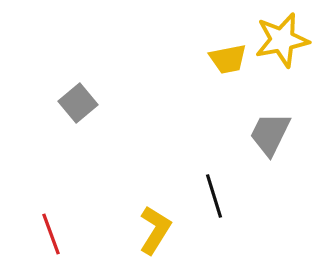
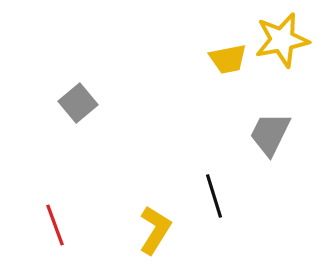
red line: moved 4 px right, 9 px up
